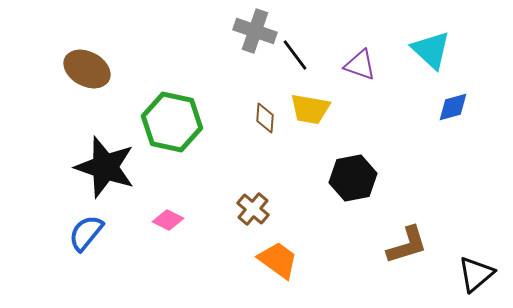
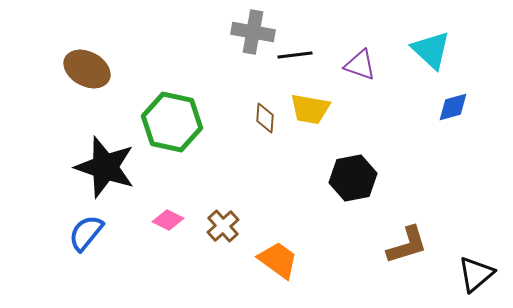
gray cross: moved 2 px left, 1 px down; rotated 9 degrees counterclockwise
black line: rotated 60 degrees counterclockwise
brown cross: moved 30 px left, 17 px down; rotated 8 degrees clockwise
